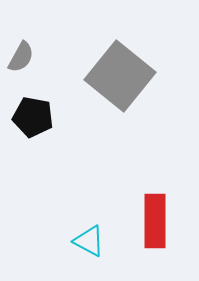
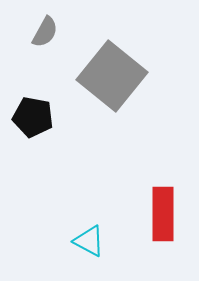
gray semicircle: moved 24 px right, 25 px up
gray square: moved 8 px left
red rectangle: moved 8 px right, 7 px up
